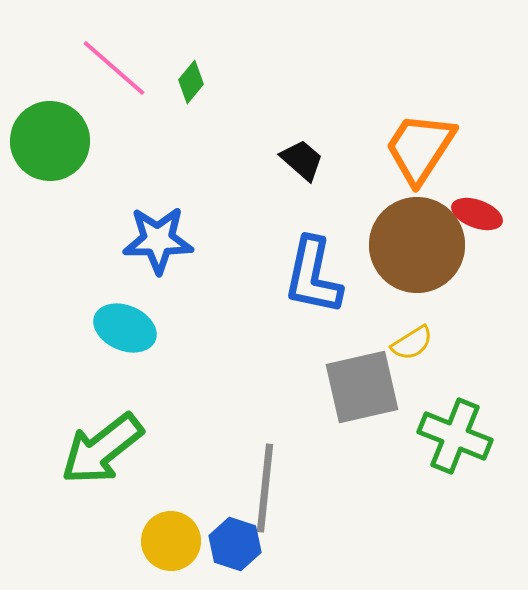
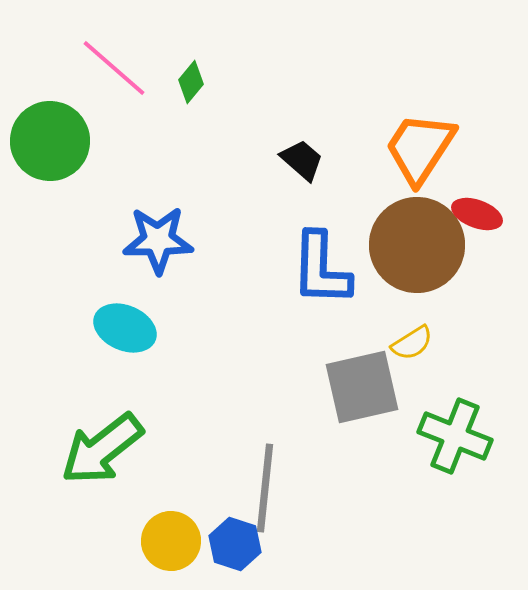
blue L-shape: moved 8 px right, 7 px up; rotated 10 degrees counterclockwise
